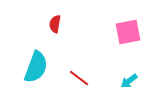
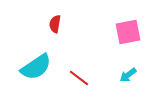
cyan semicircle: rotated 36 degrees clockwise
cyan arrow: moved 1 px left, 6 px up
